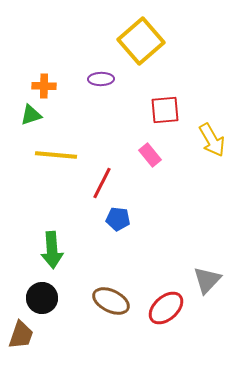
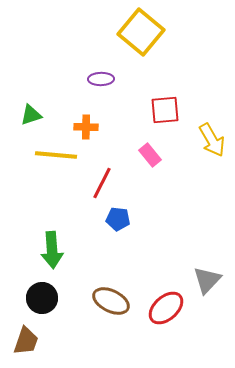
yellow square: moved 9 px up; rotated 9 degrees counterclockwise
orange cross: moved 42 px right, 41 px down
brown trapezoid: moved 5 px right, 6 px down
